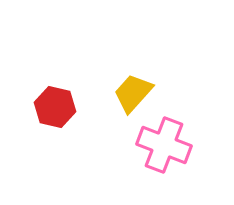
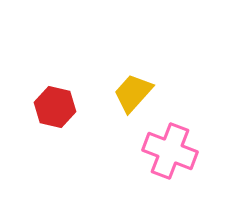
pink cross: moved 6 px right, 6 px down
